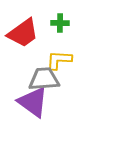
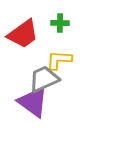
red trapezoid: moved 1 px down
gray trapezoid: rotated 20 degrees counterclockwise
